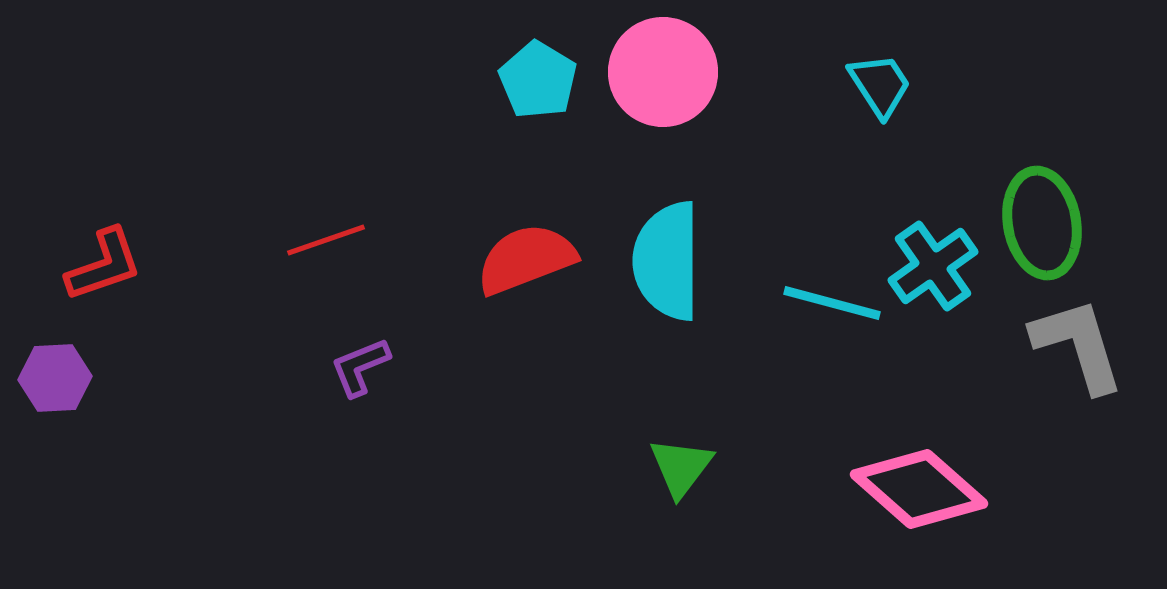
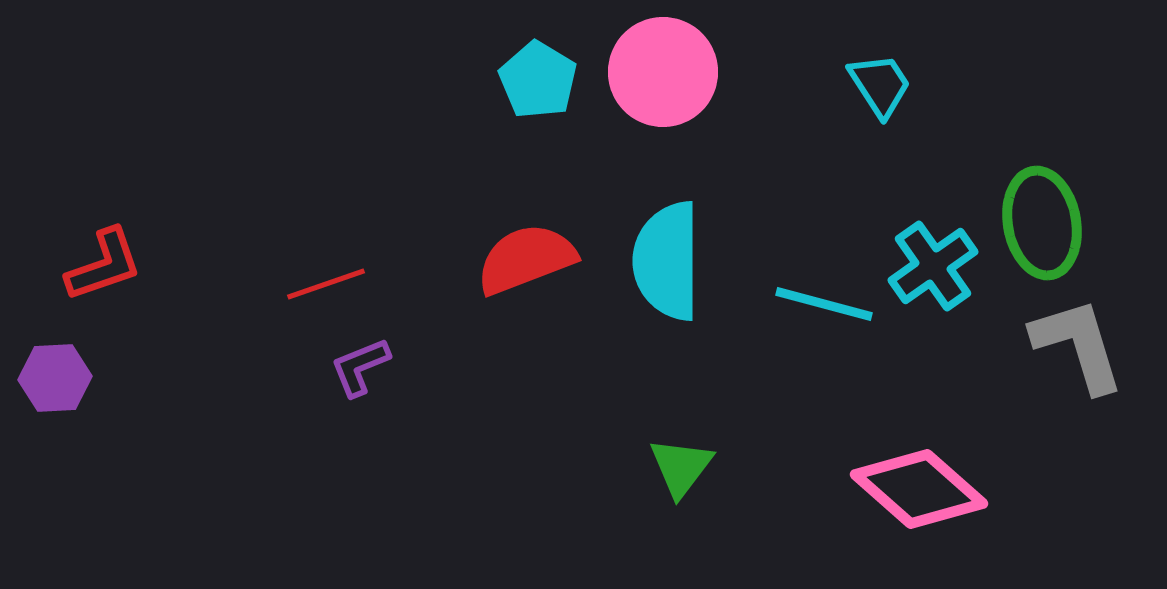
red line: moved 44 px down
cyan line: moved 8 px left, 1 px down
